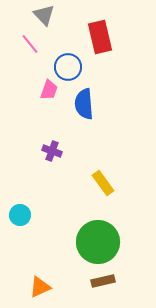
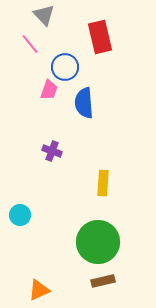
blue circle: moved 3 px left
blue semicircle: moved 1 px up
yellow rectangle: rotated 40 degrees clockwise
orange triangle: moved 1 px left, 3 px down
